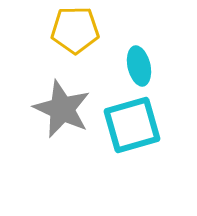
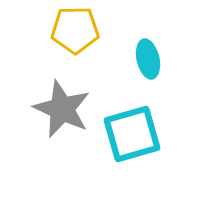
cyan ellipse: moved 9 px right, 7 px up
cyan square: moved 9 px down
